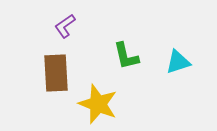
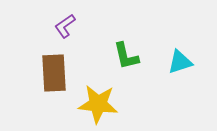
cyan triangle: moved 2 px right
brown rectangle: moved 2 px left
yellow star: rotated 15 degrees counterclockwise
